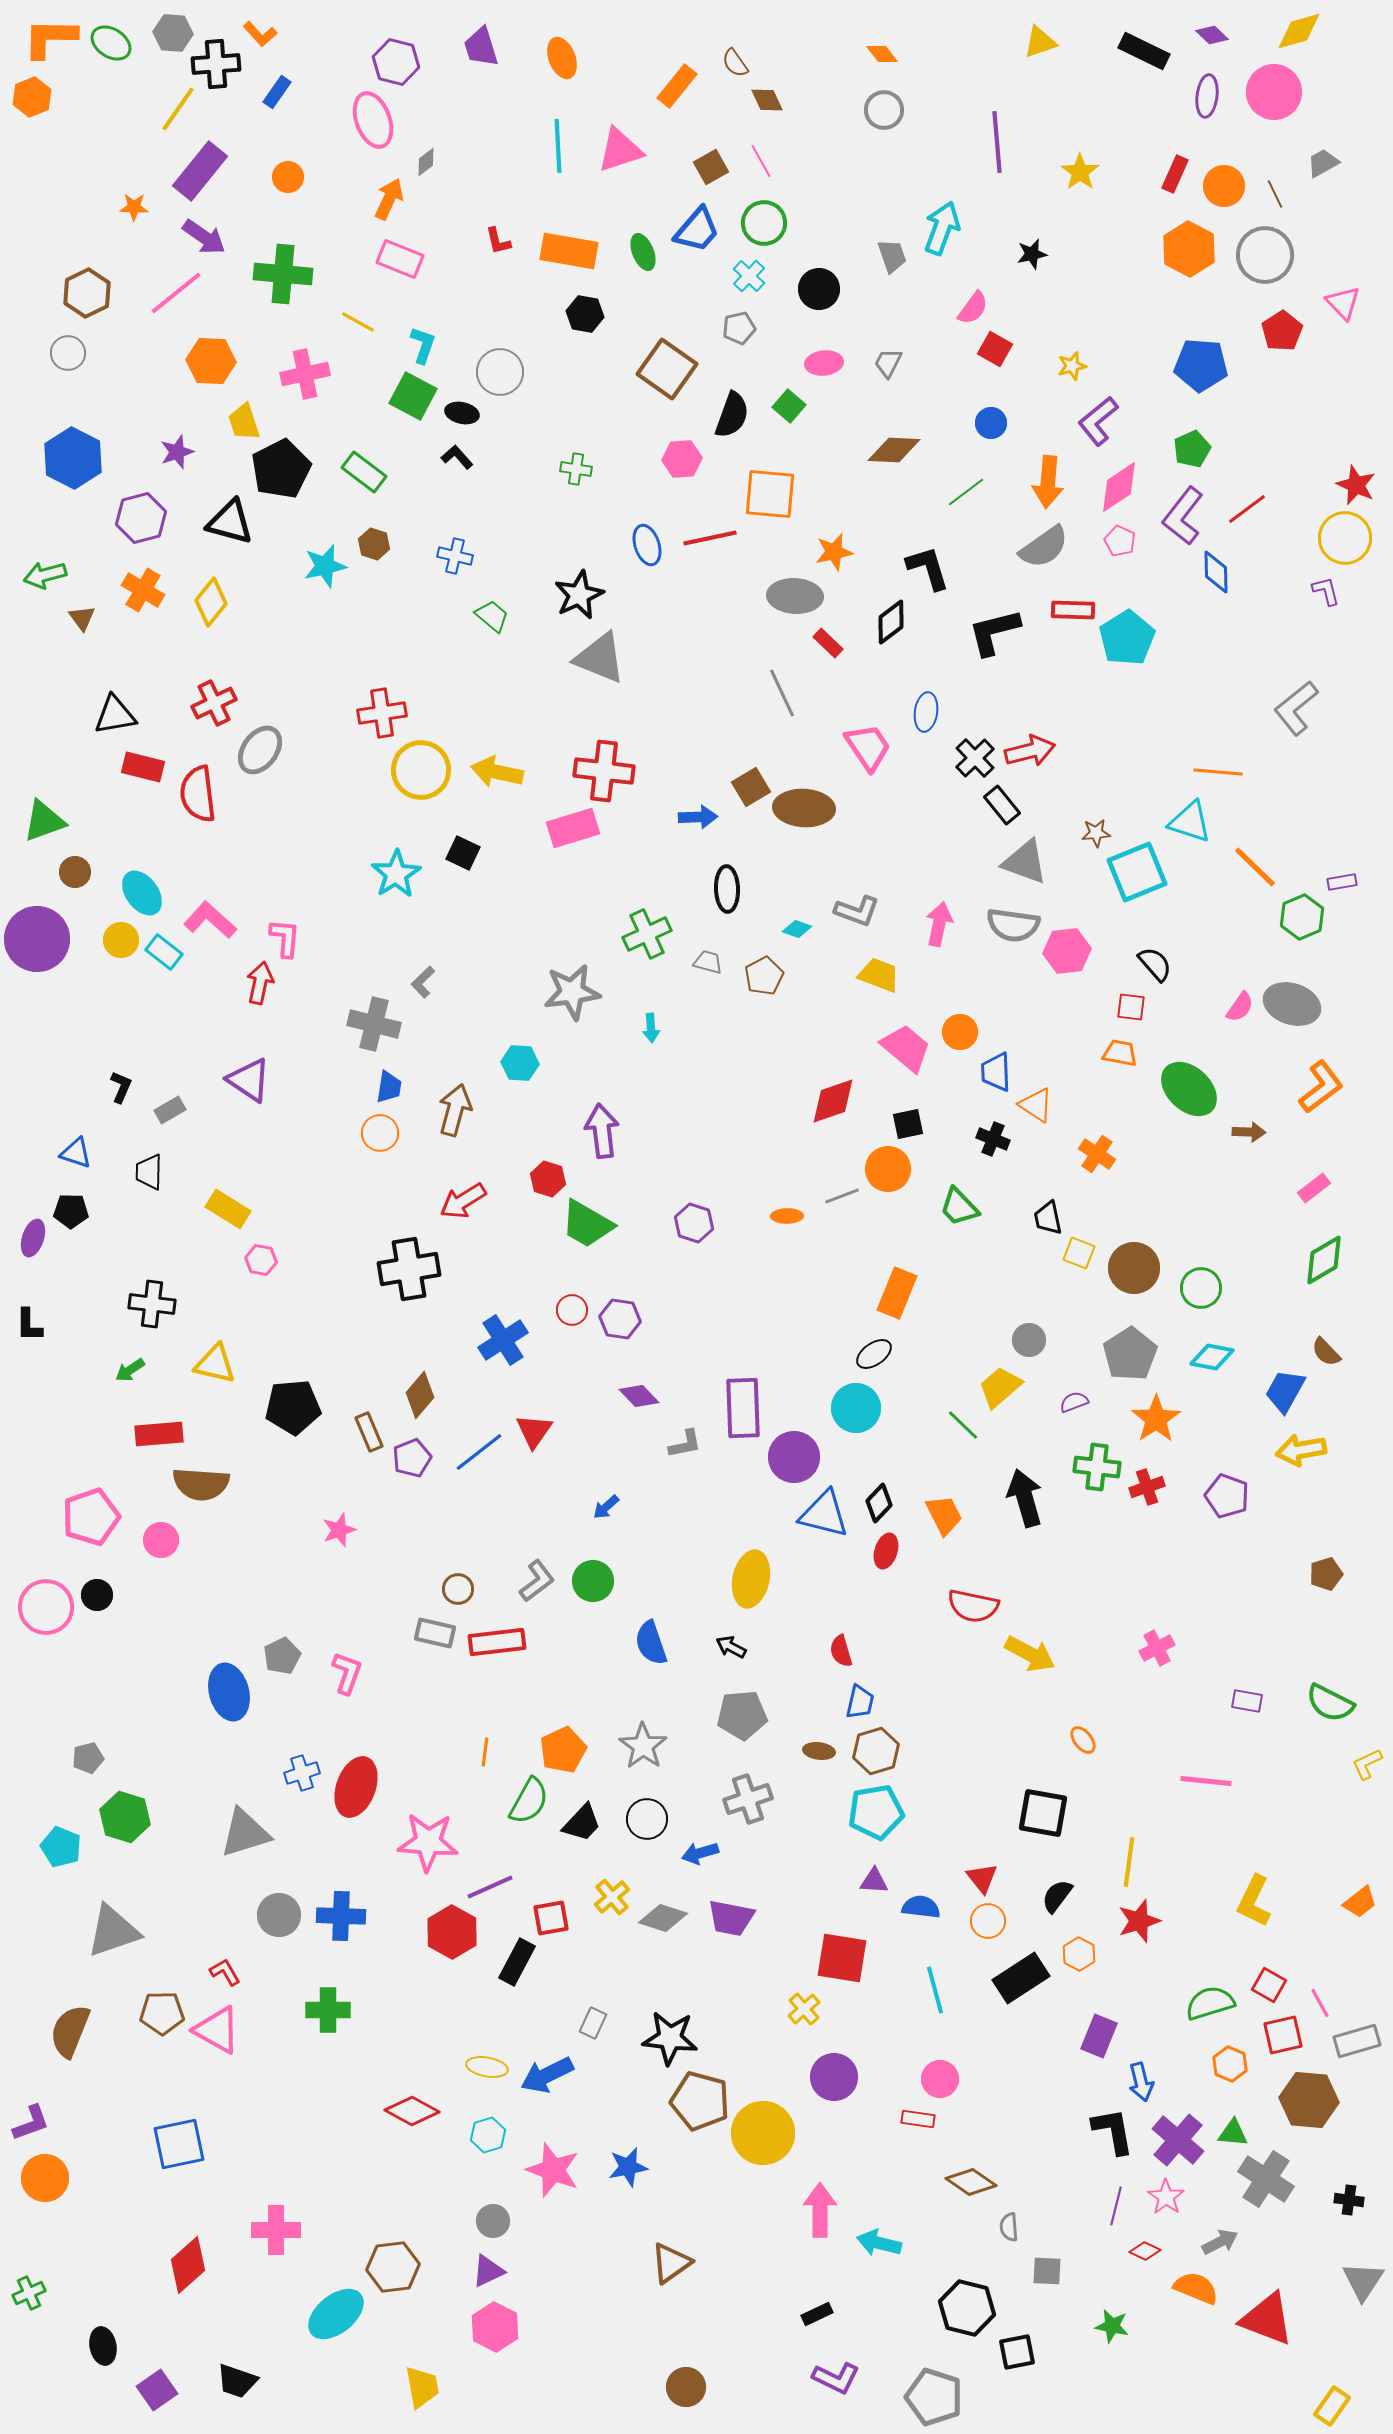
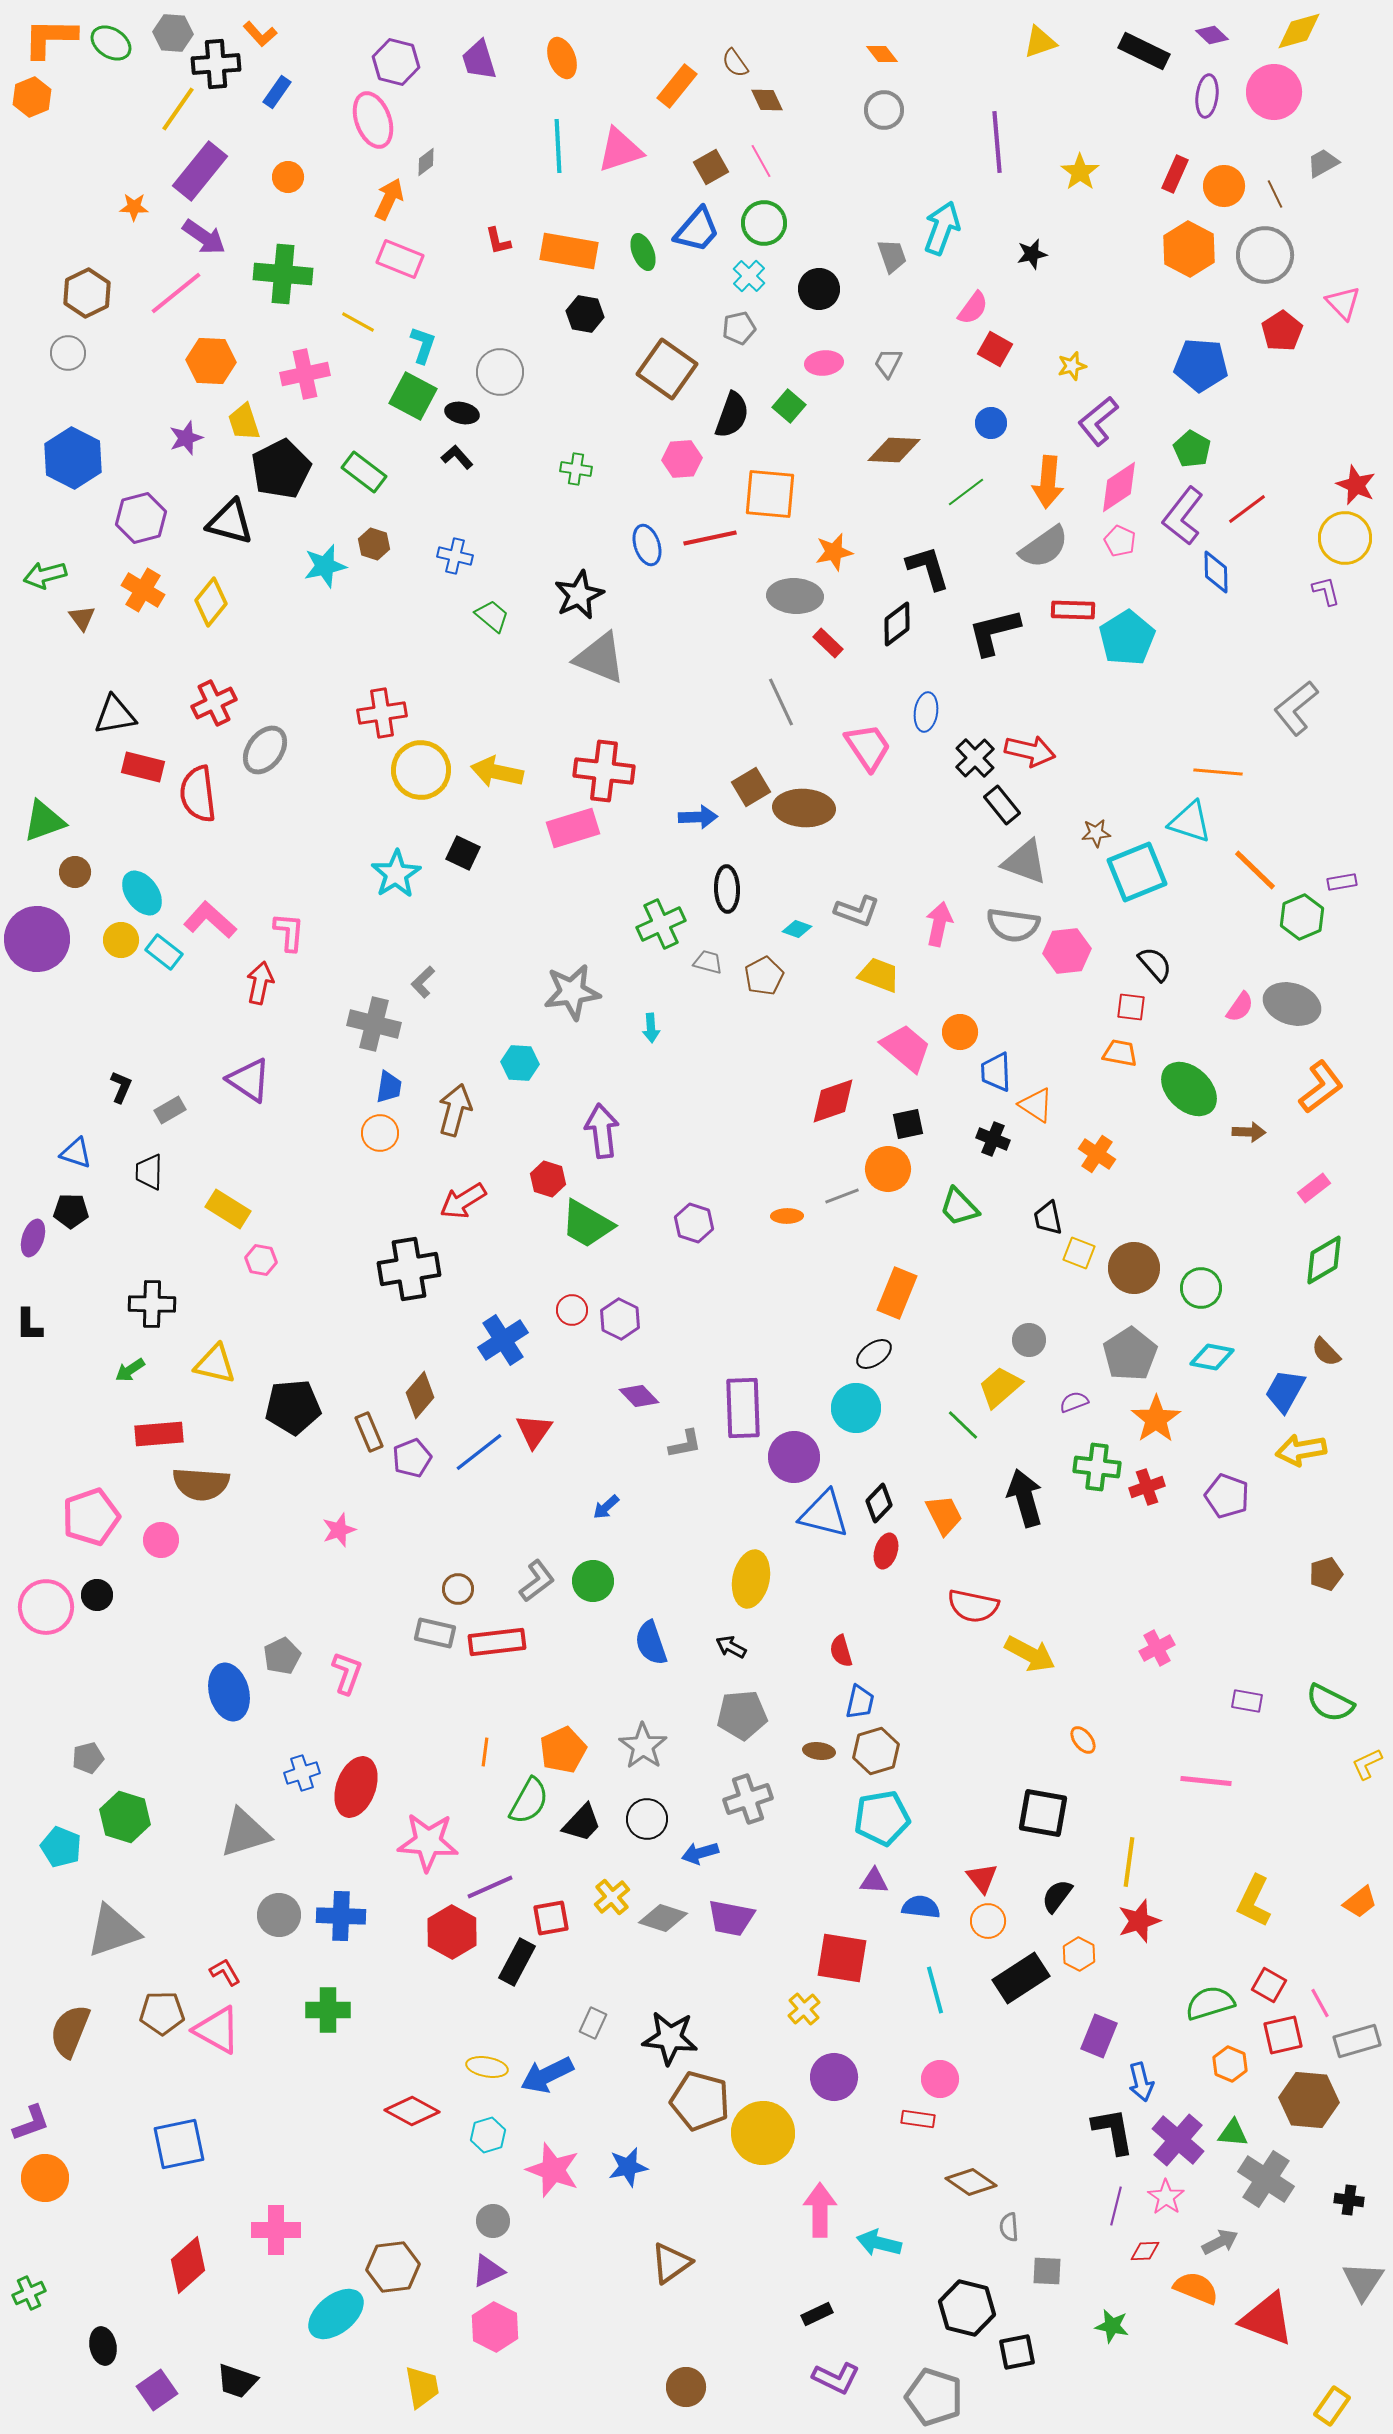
purple trapezoid at (481, 47): moved 2 px left, 13 px down
green pentagon at (1192, 449): rotated 18 degrees counterclockwise
purple star at (177, 452): moved 9 px right, 14 px up
black diamond at (891, 622): moved 6 px right, 2 px down
gray line at (782, 693): moved 1 px left, 9 px down
gray ellipse at (260, 750): moved 5 px right
red arrow at (1030, 751): rotated 27 degrees clockwise
orange line at (1255, 867): moved 3 px down
green cross at (647, 934): moved 14 px right, 10 px up
pink L-shape at (285, 938): moved 4 px right, 6 px up
black cross at (152, 1304): rotated 6 degrees counterclockwise
purple hexagon at (620, 1319): rotated 18 degrees clockwise
cyan pentagon at (876, 1812): moved 6 px right, 6 px down
red diamond at (1145, 2251): rotated 28 degrees counterclockwise
